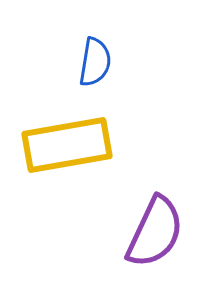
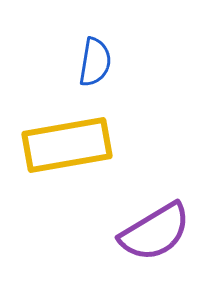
purple semicircle: rotated 34 degrees clockwise
